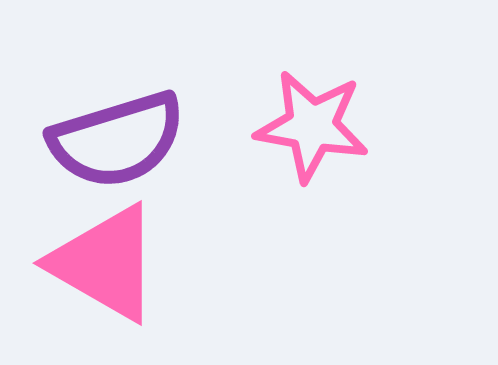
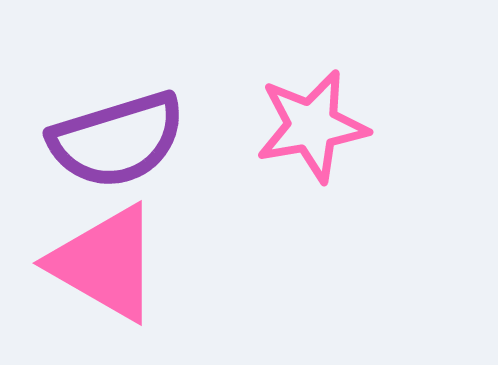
pink star: rotated 20 degrees counterclockwise
